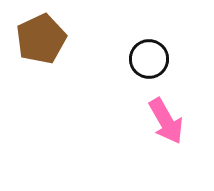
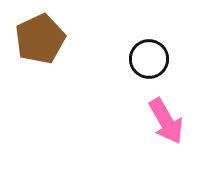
brown pentagon: moved 1 px left
